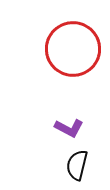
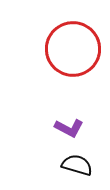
black semicircle: rotated 92 degrees clockwise
